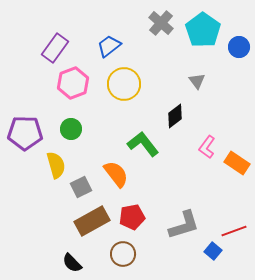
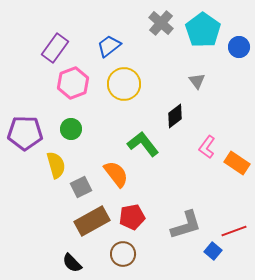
gray L-shape: moved 2 px right
